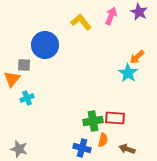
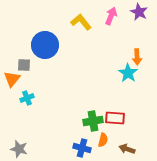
orange arrow: rotated 49 degrees counterclockwise
